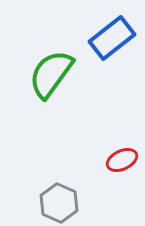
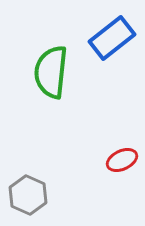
green semicircle: moved 2 px up; rotated 30 degrees counterclockwise
gray hexagon: moved 31 px left, 8 px up
